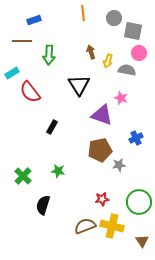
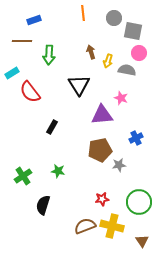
purple triangle: rotated 25 degrees counterclockwise
green cross: rotated 12 degrees clockwise
